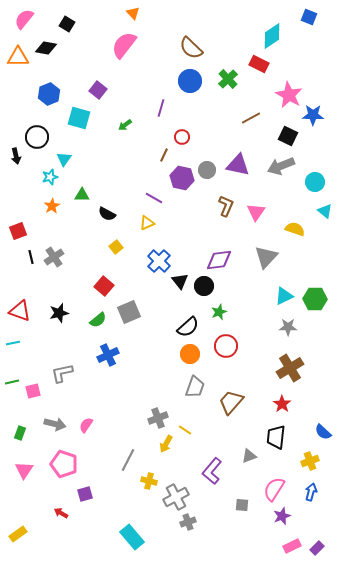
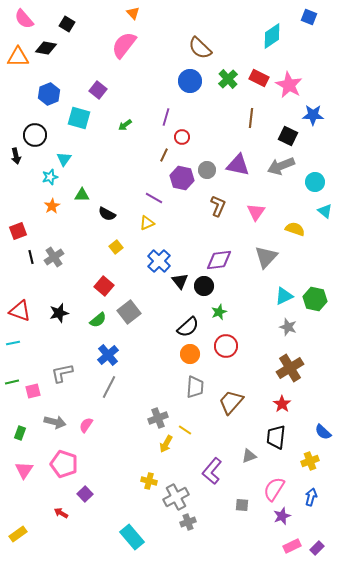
pink semicircle at (24, 19): rotated 80 degrees counterclockwise
brown semicircle at (191, 48): moved 9 px right
red rectangle at (259, 64): moved 14 px down
pink star at (289, 95): moved 10 px up
purple line at (161, 108): moved 5 px right, 9 px down
brown line at (251, 118): rotated 54 degrees counterclockwise
black circle at (37, 137): moved 2 px left, 2 px up
brown L-shape at (226, 206): moved 8 px left
green hexagon at (315, 299): rotated 10 degrees clockwise
gray square at (129, 312): rotated 15 degrees counterclockwise
gray star at (288, 327): rotated 18 degrees clockwise
blue cross at (108, 355): rotated 15 degrees counterclockwise
gray trapezoid at (195, 387): rotated 15 degrees counterclockwise
gray arrow at (55, 424): moved 2 px up
gray line at (128, 460): moved 19 px left, 73 px up
blue arrow at (311, 492): moved 5 px down
purple square at (85, 494): rotated 28 degrees counterclockwise
